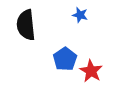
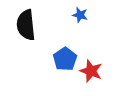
red star: rotated 10 degrees counterclockwise
